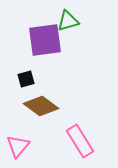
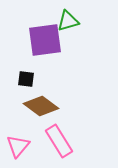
black square: rotated 24 degrees clockwise
pink rectangle: moved 21 px left
